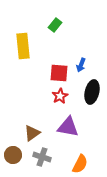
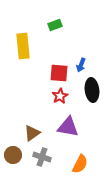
green rectangle: rotated 32 degrees clockwise
black ellipse: moved 2 px up; rotated 20 degrees counterclockwise
